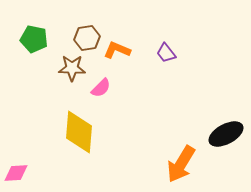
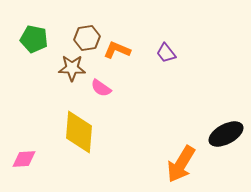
pink semicircle: rotated 80 degrees clockwise
pink diamond: moved 8 px right, 14 px up
